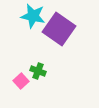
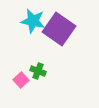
cyan star: moved 5 px down
pink square: moved 1 px up
